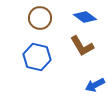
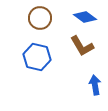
blue arrow: rotated 108 degrees clockwise
